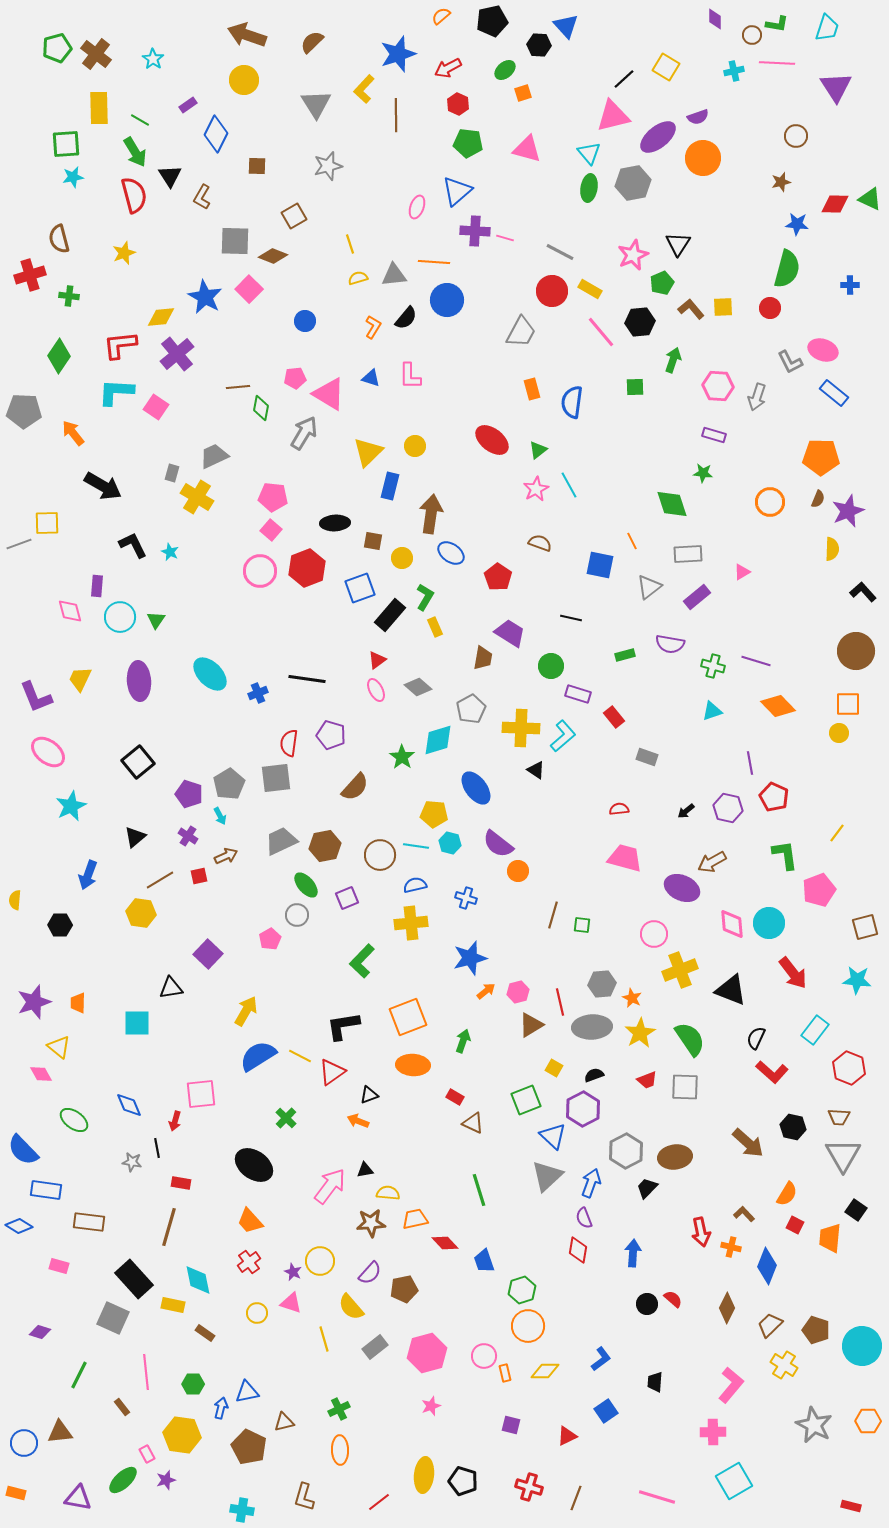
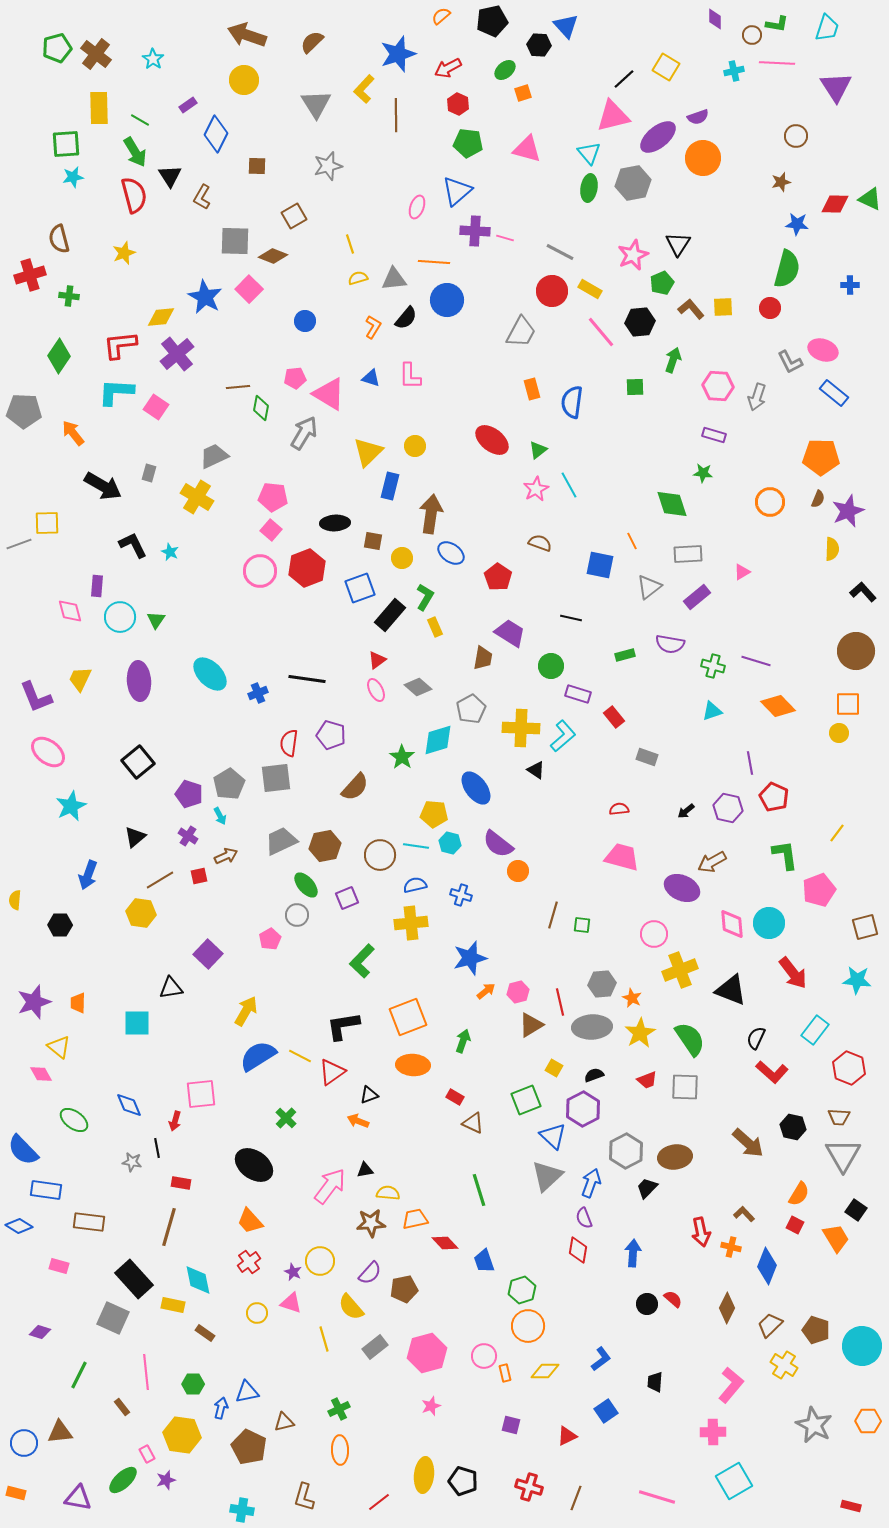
gray triangle at (394, 275): moved 4 px down
gray rectangle at (172, 473): moved 23 px left
pink trapezoid at (625, 858): moved 3 px left, 1 px up
blue cross at (466, 898): moved 5 px left, 3 px up
orange semicircle at (787, 1194): moved 12 px right
orange trapezoid at (830, 1238): moved 6 px right; rotated 144 degrees clockwise
